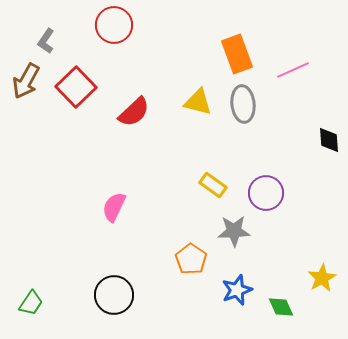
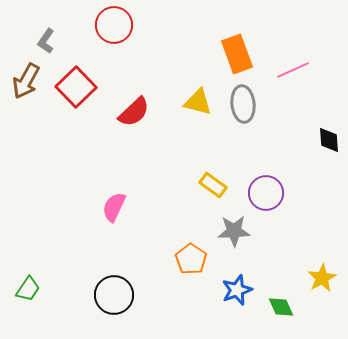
green trapezoid: moved 3 px left, 14 px up
